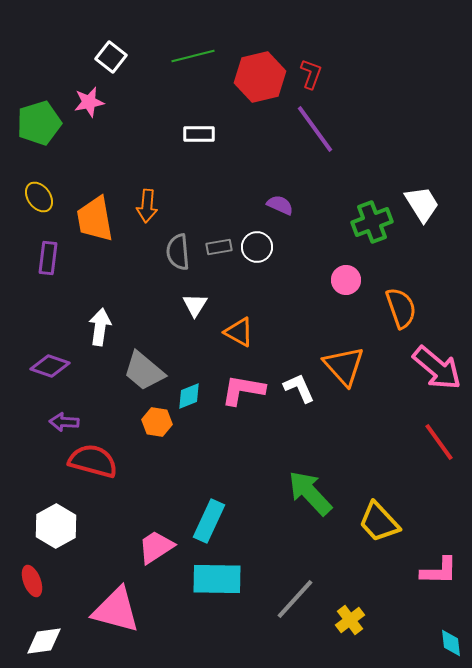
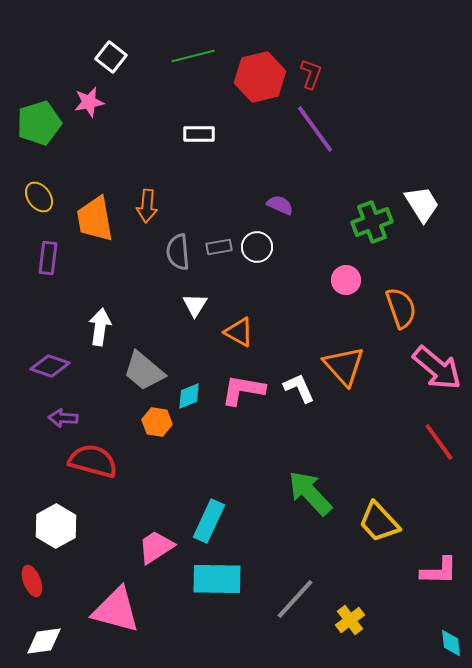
purple arrow at (64, 422): moved 1 px left, 4 px up
